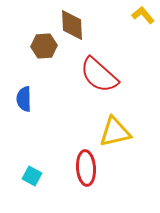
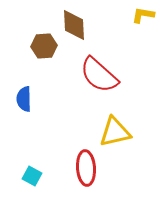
yellow L-shape: rotated 40 degrees counterclockwise
brown diamond: moved 2 px right
